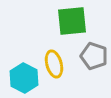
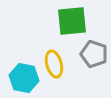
gray pentagon: moved 2 px up
cyan hexagon: rotated 16 degrees counterclockwise
